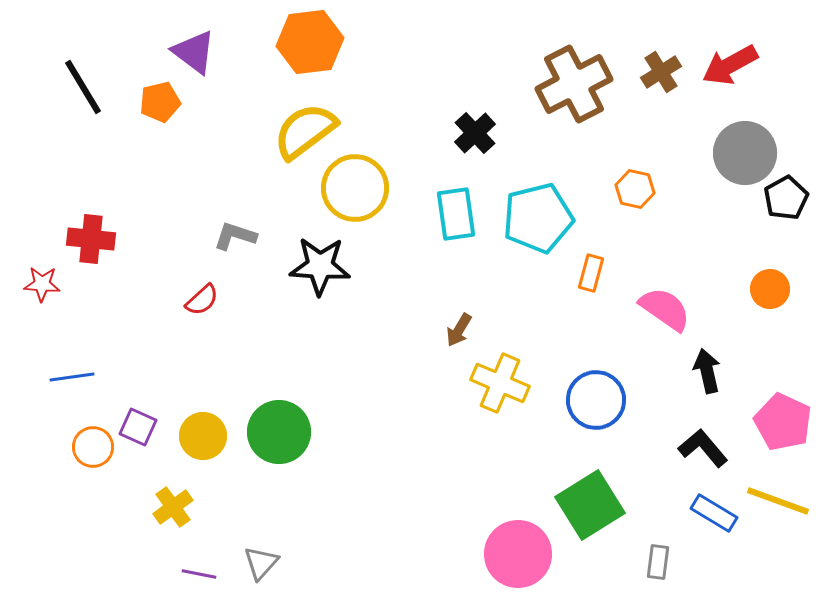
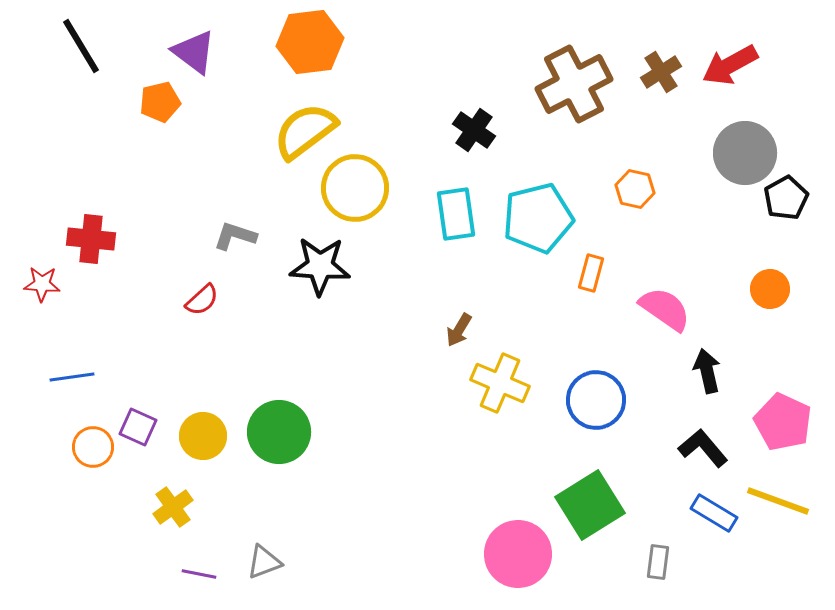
black line at (83, 87): moved 2 px left, 41 px up
black cross at (475, 133): moved 1 px left, 3 px up; rotated 12 degrees counterclockwise
gray triangle at (261, 563): moved 3 px right, 1 px up; rotated 27 degrees clockwise
